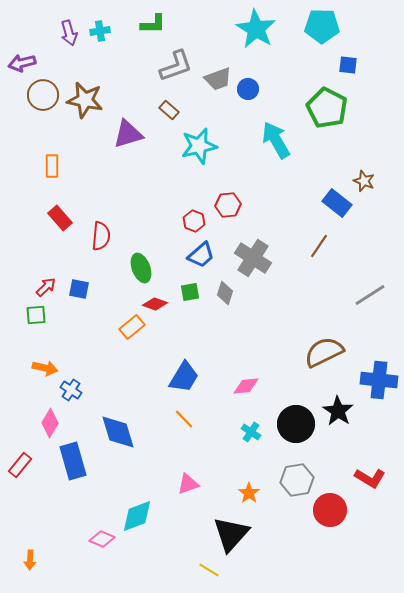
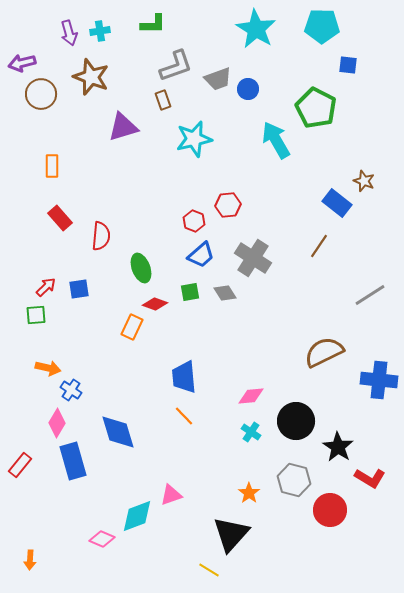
brown circle at (43, 95): moved 2 px left, 1 px up
brown star at (85, 100): moved 6 px right, 23 px up; rotated 9 degrees clockwise
green pentagon at (327, 108): moved 11 px left
brown rectangle at (169, 110): moved 6 px left, 10 px up; rotated 30 degrees clockwise
purple triangle at (128, 134): moved 5 px left, 7 px up
cyan star at (199, 146): moved 5 px left, 7 px up
blue square at (79, 289): rotated 20 degrees counterclockwise
gray diamond at (225, 293): rotated 50 degrees counterclockwise
orange rectangle at (132, 327): rotated 25 degrees counterclockwise
orange arrow at (45, 368): moved 3 px right
blue trapezoid at (184, 377): rotated 144 degrees clockwise
pink diamond at (246, 386): moved 5 px right, 10 px down
black star at (338, 411): moved 36 px down
orange line at (184, 419): moved 3 px up
pink diamond at (50, 423): moved 7 px right
black circle at (296, 424): moved 3 px up
gray hexagon at (297, 480): moved 3 px left; rotated 24 degrees clockwise
pink triangle at (188, 484): moved 17 px left, 11 px down
